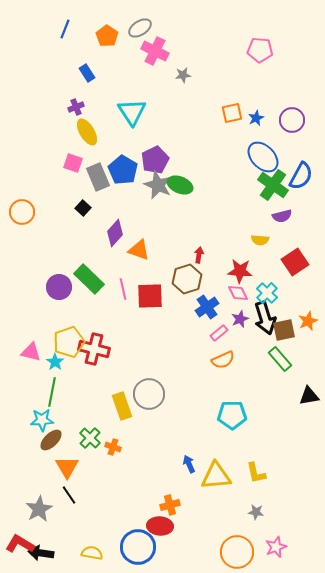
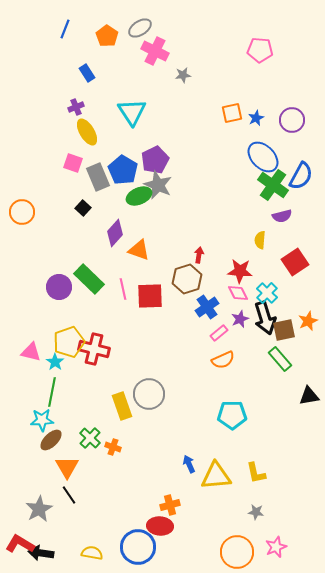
green ellipse at (180, 185): moved 41 px left, 11 px down; rotated 45 degrees counterclockwise
yellow semicircle at (260, 240): rotated 90 degrees clockwise
